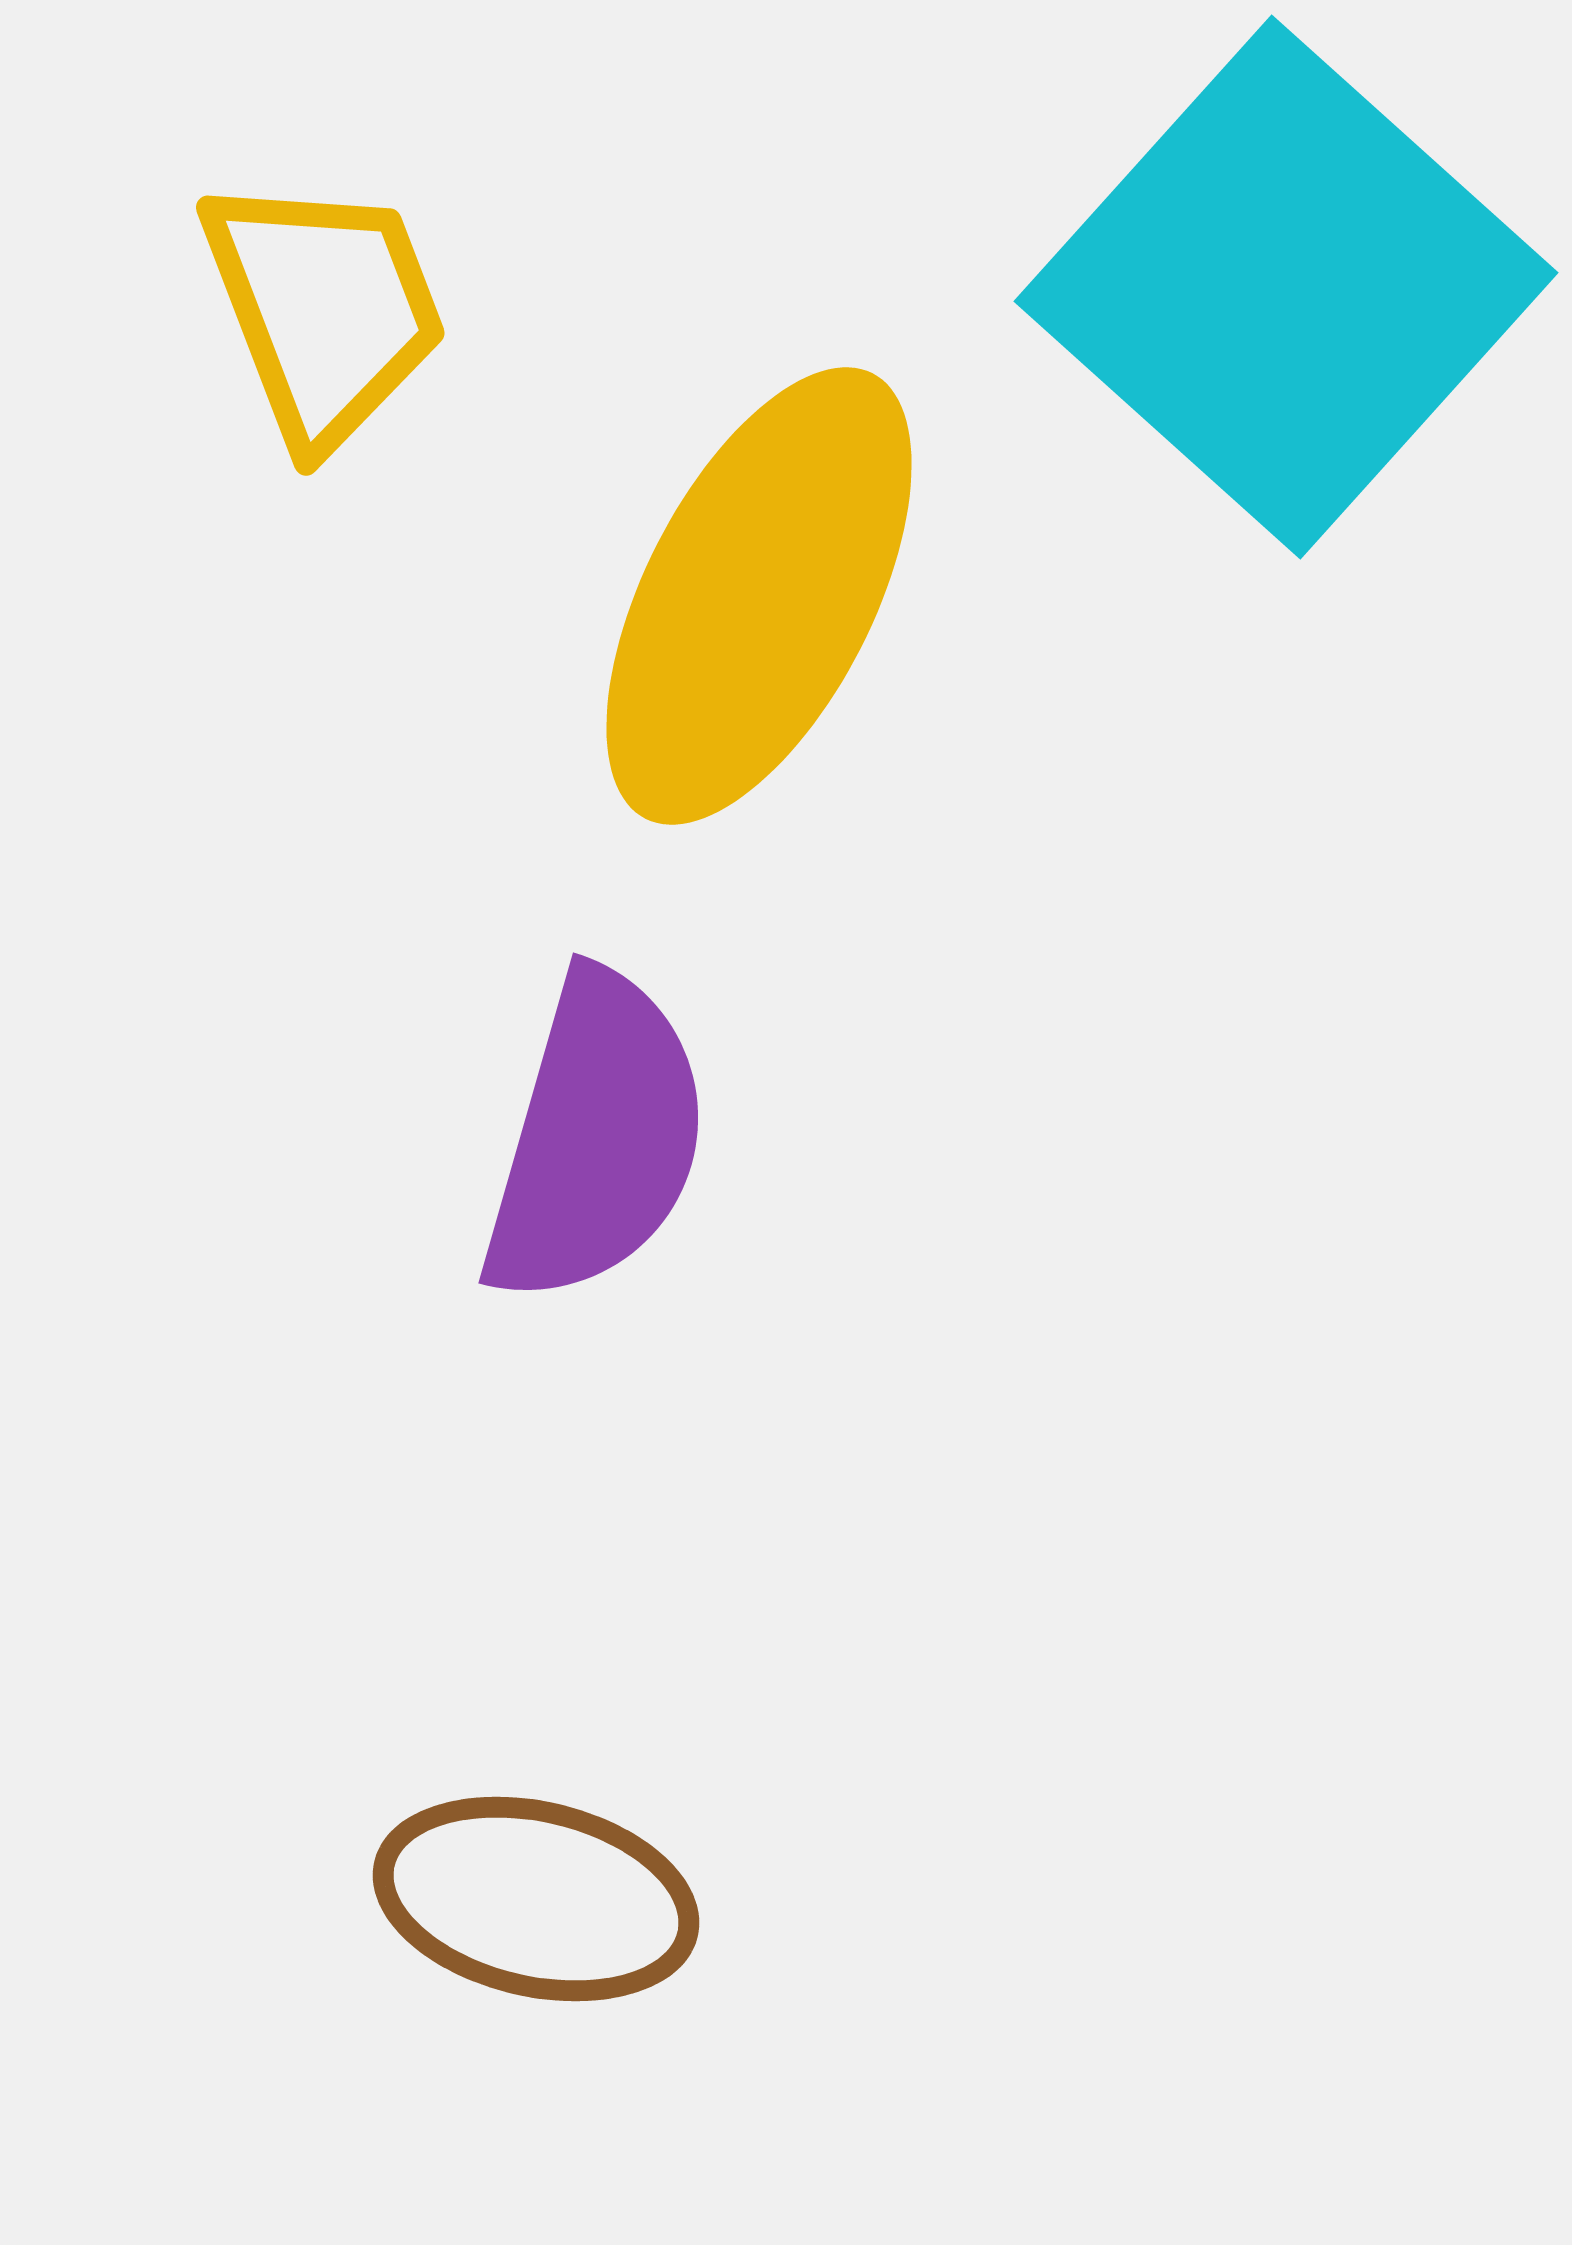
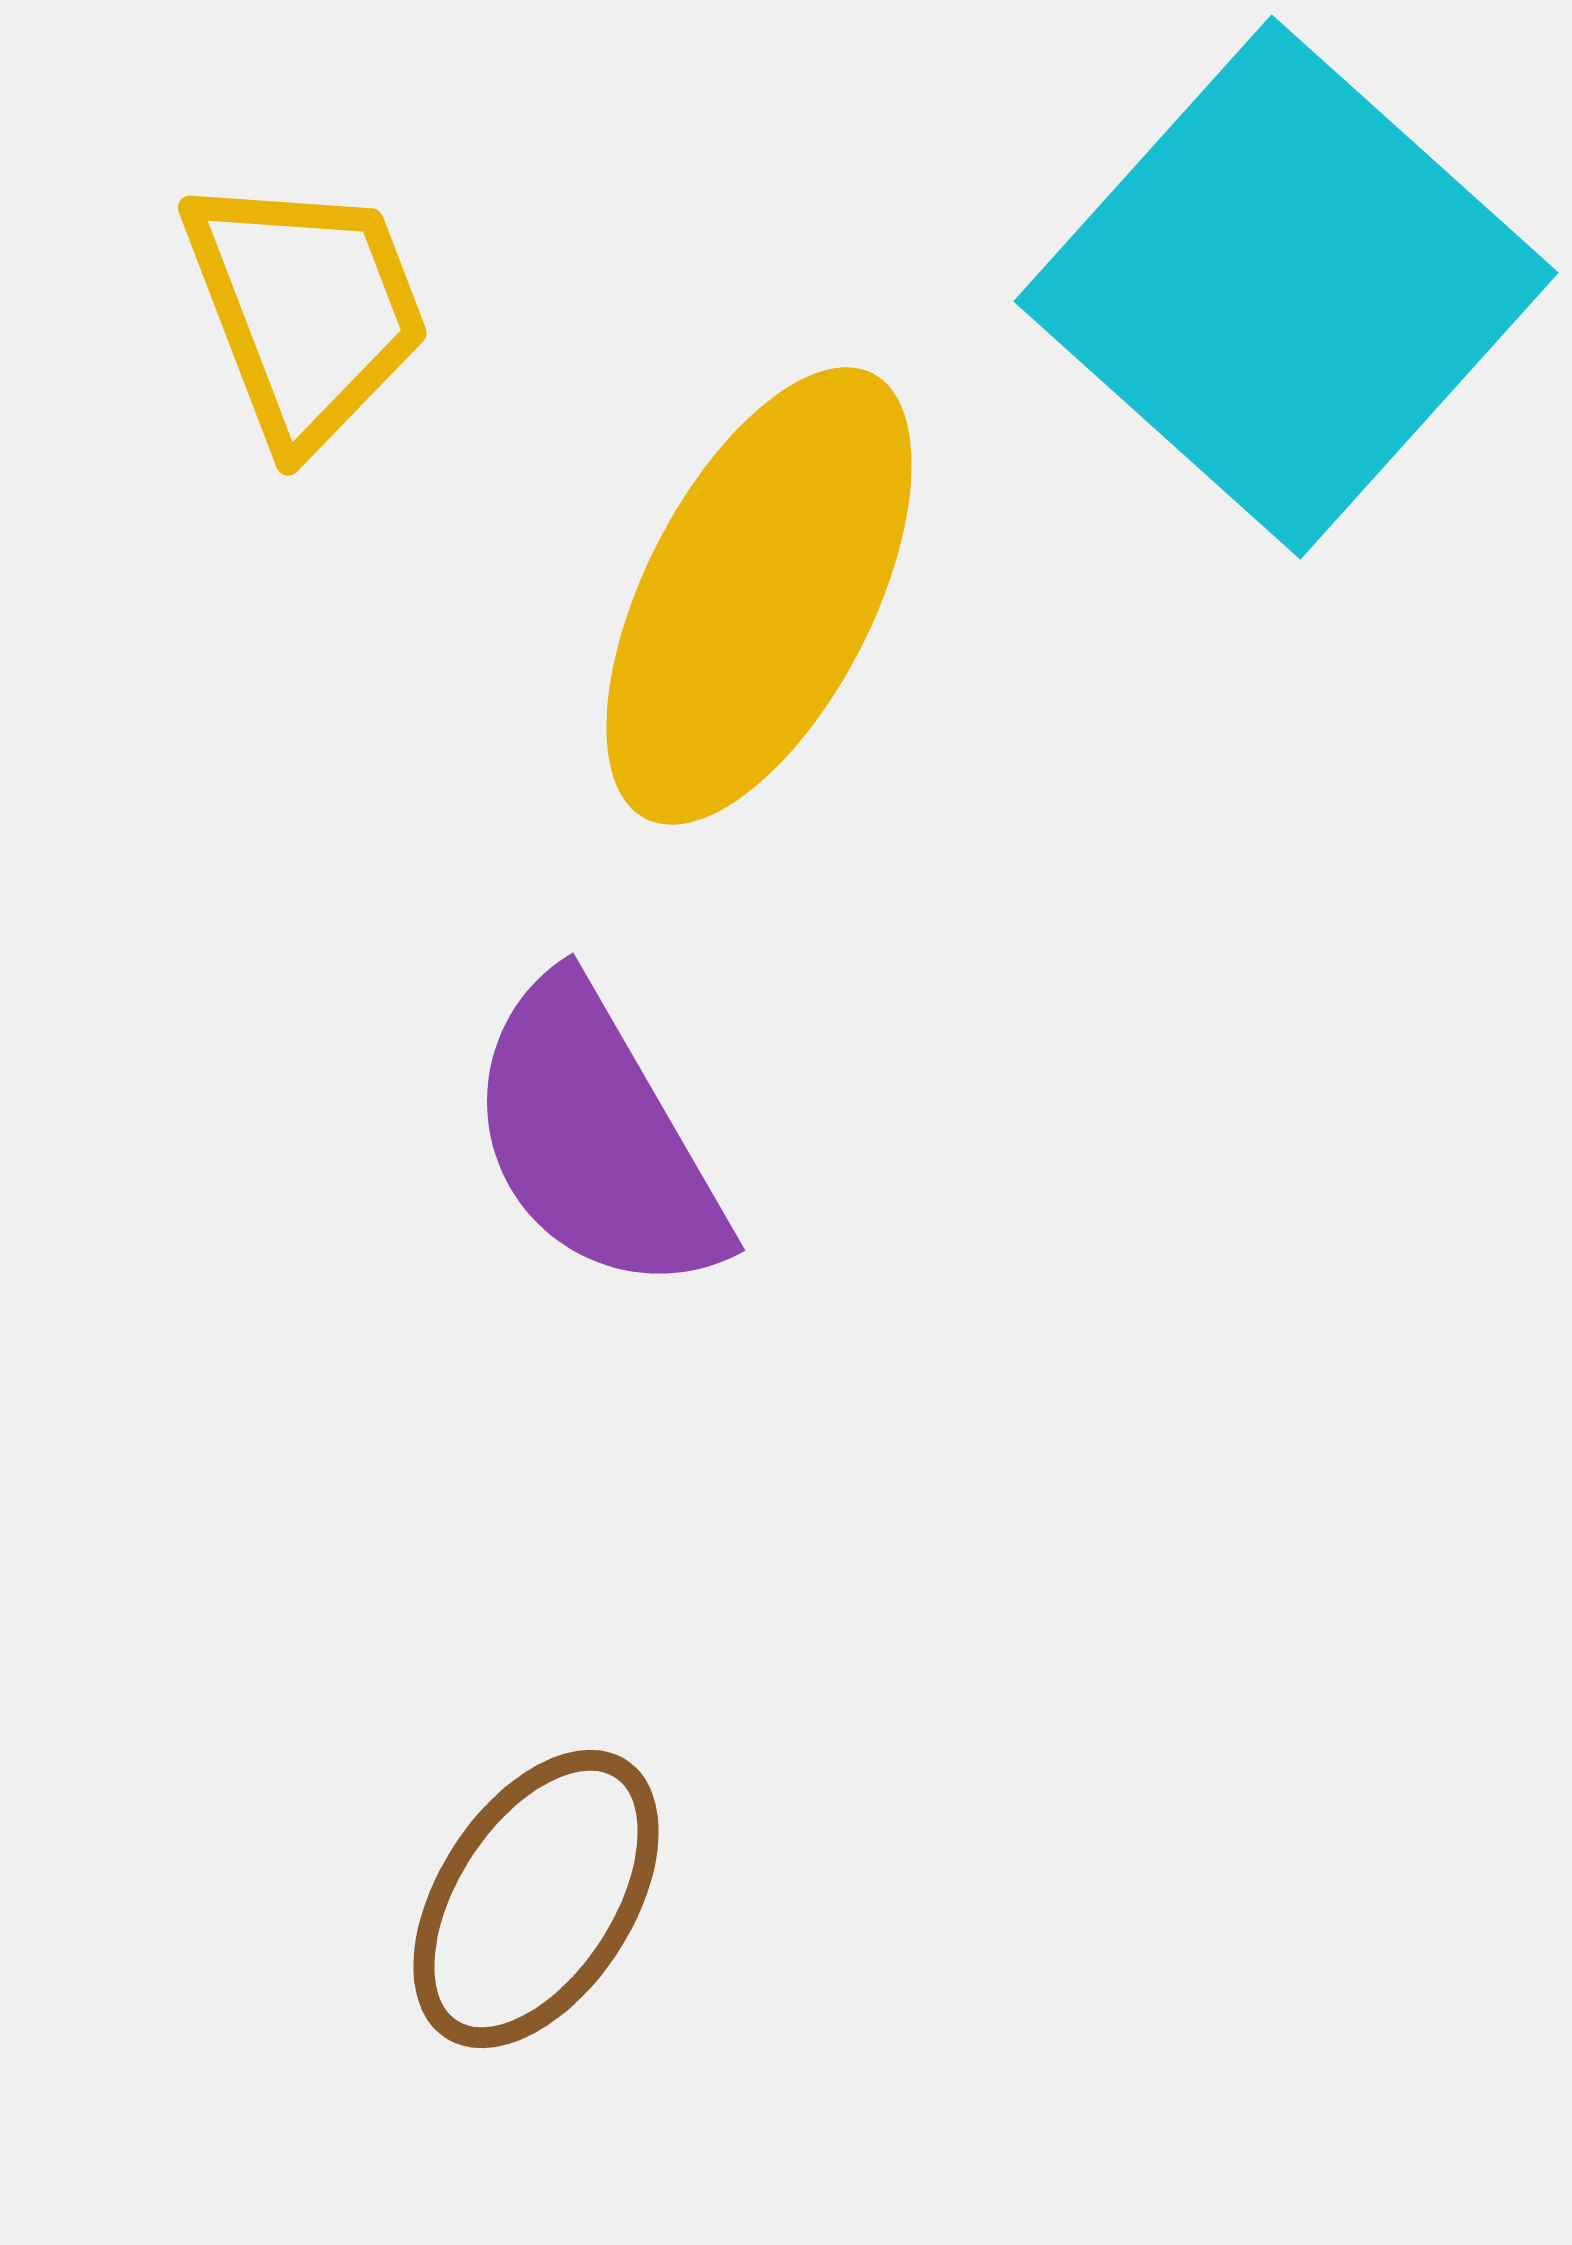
yellow trapezoid: moved 18 px left
purple semicircle: rotated 134 degrees clockwise
brown ellipse: rotated 70 degrees counterclockwise
